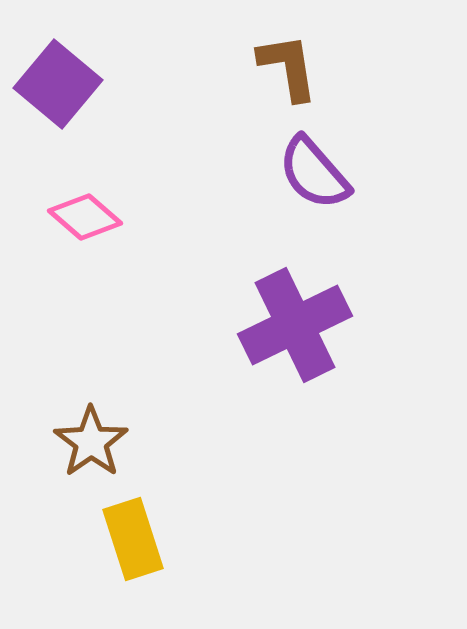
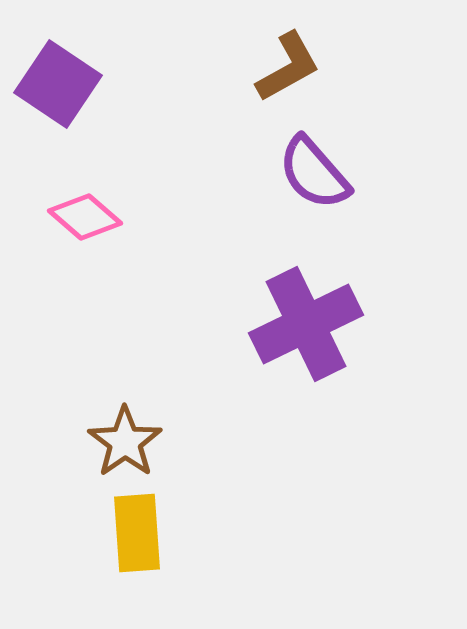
brown L-shape: rotated 70 degrees clockwise
purple square: rotated 6 degrees counterclockwise
purple cross: moved 11 px right, 1 px up
brown star: moved 34 px right
yellow rectangle: moved 4 px right, 6 px up; rotated 14 degrees clockwise
